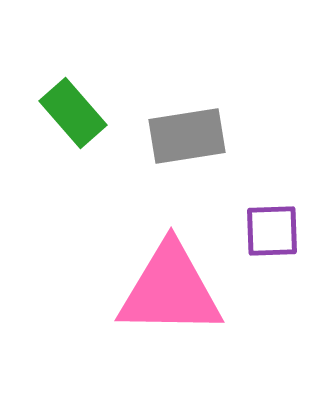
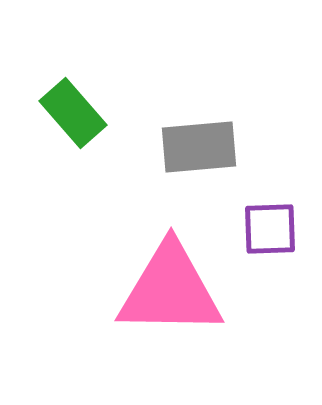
gray rectangle: moved 12 px right, 11 px down; rotated 4 degrees clockwise
purple square: moved 2 px left, 2 px up
